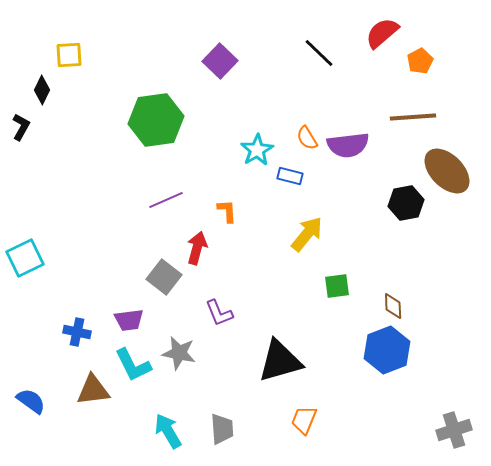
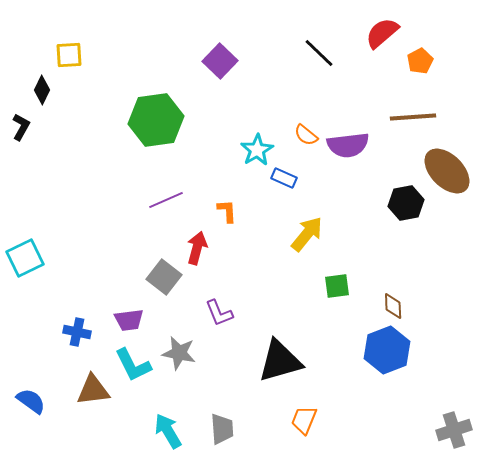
orange semicircle: moved 1 px left, 3 px up; rotated 20 degrees counterclockwise
blue rectangle: moved 6 px left, 2 px down; rotated 10 degrees clockwise
